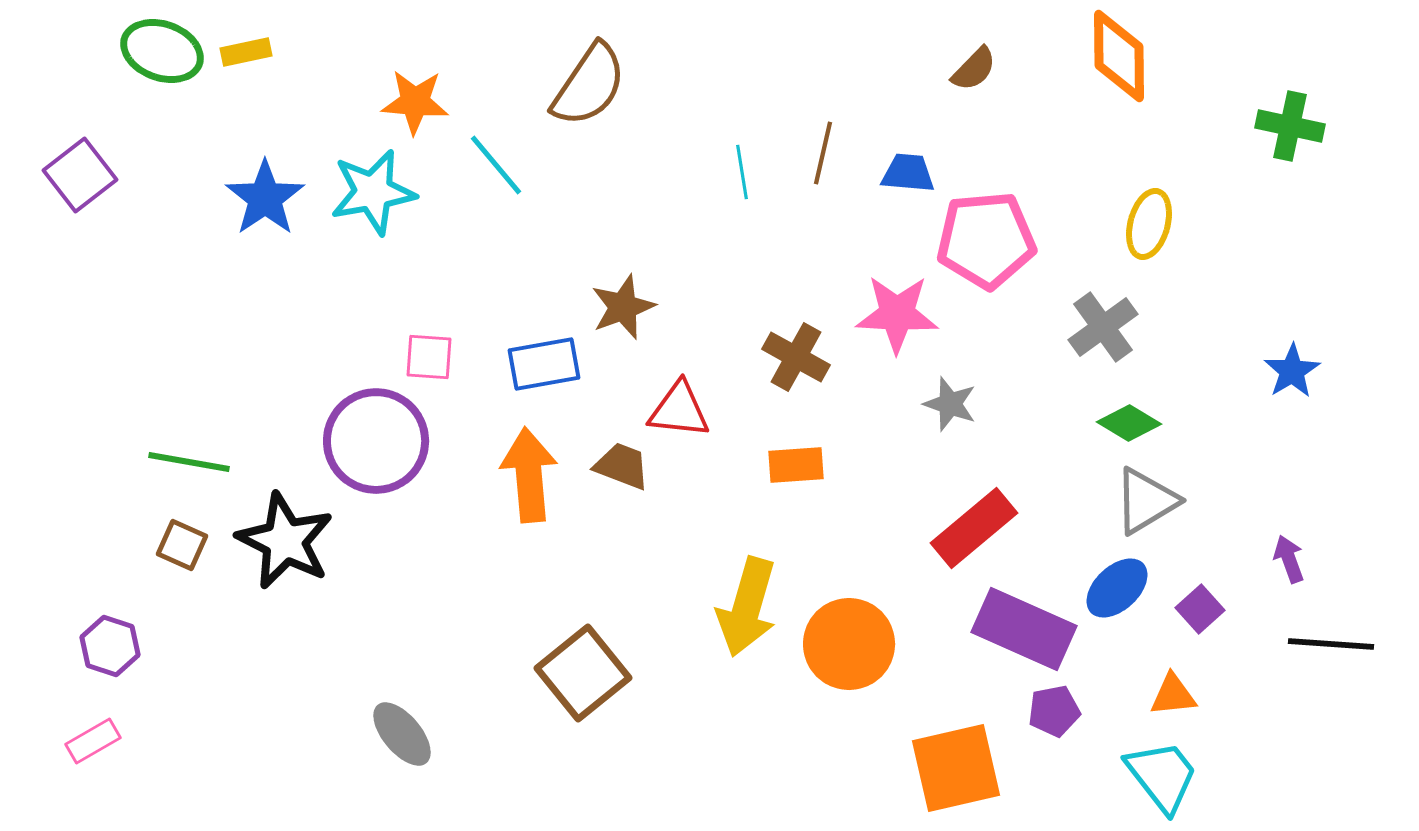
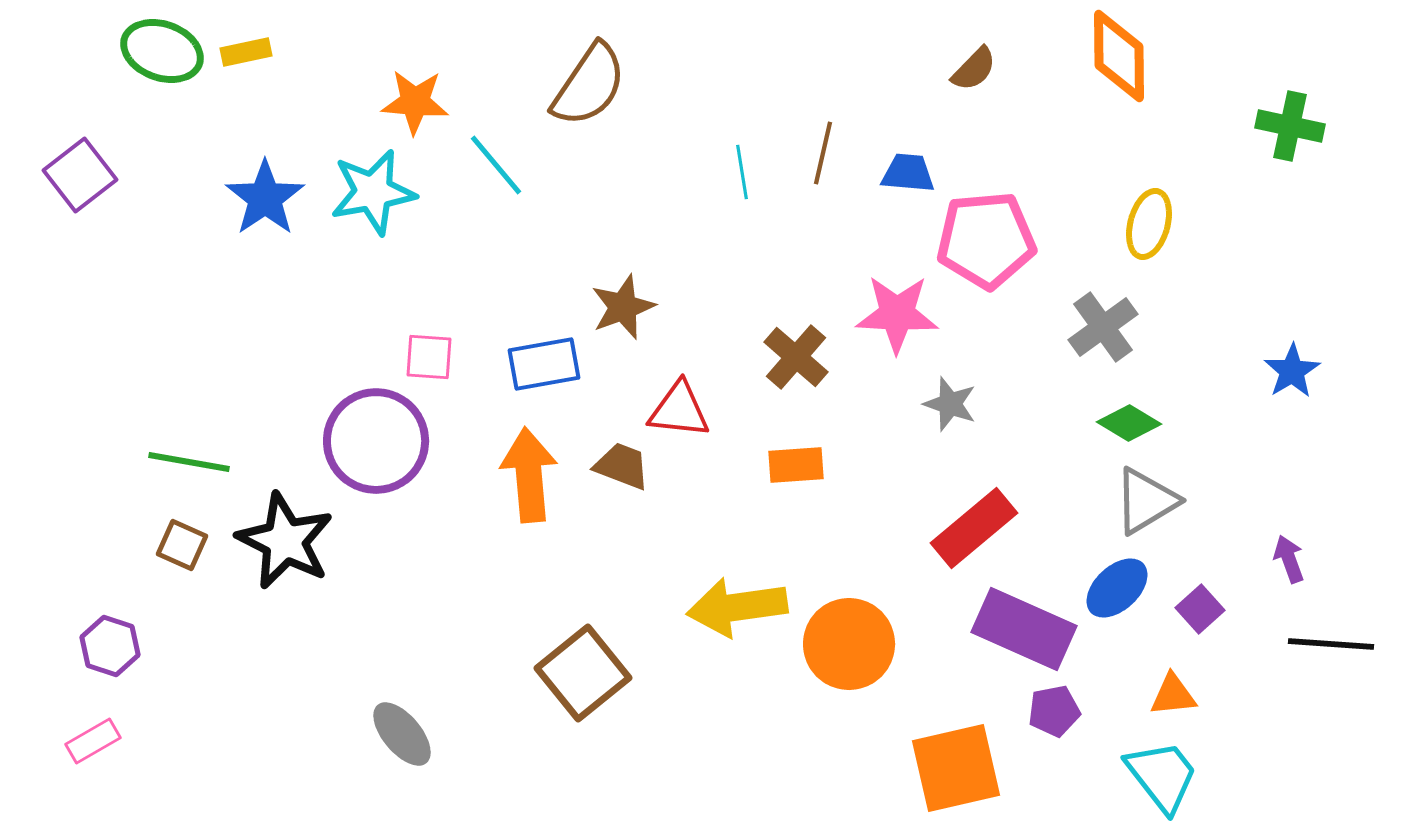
brown cross at (796, 357): rotated 12 degrees clockwise
yellow arrow at (747, 607): moved 10 px left; rotated 66 degrees clockwise
